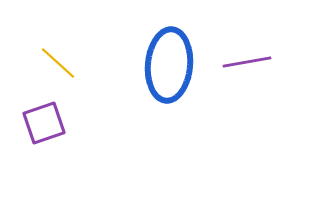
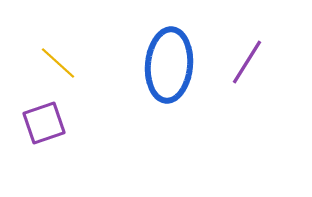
purple line: rotated 48 degrees counterclockwise
